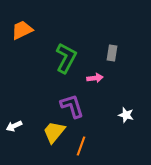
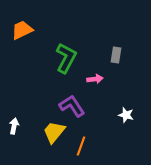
gray rectangle: moved 4 px right, 2 px down
pink arrow: moved 1 px down
purple L-shape: rotated 16 degrees counterclockwise
white arrow: rotated 126 degrees clockwise
